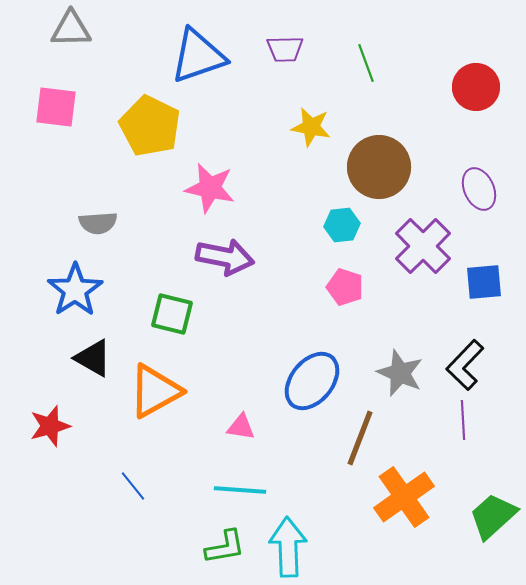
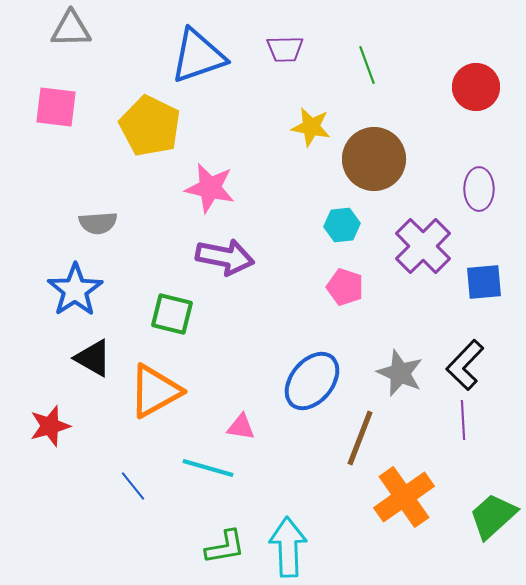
green line: moved 1 px right, 2 px down
brown circle: moved 5 px left, 8 px up
purple ellipse: rotated 24 degrees clockwise
cyan line: moved 32 px left, 22 px up; rotated 12 degrees clockwise
